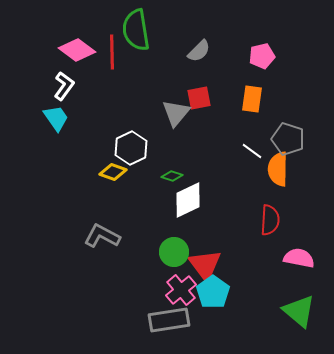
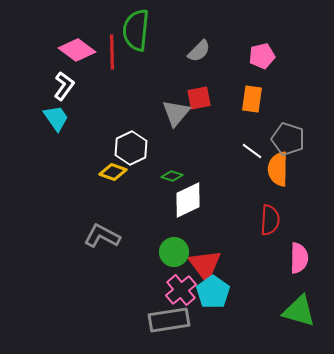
green semicircle: rotated 15 degrees clockwise
pink semicircle: rotated 80 degrees clockwise
green triangle: rotated 24 degrees counterclockwise
